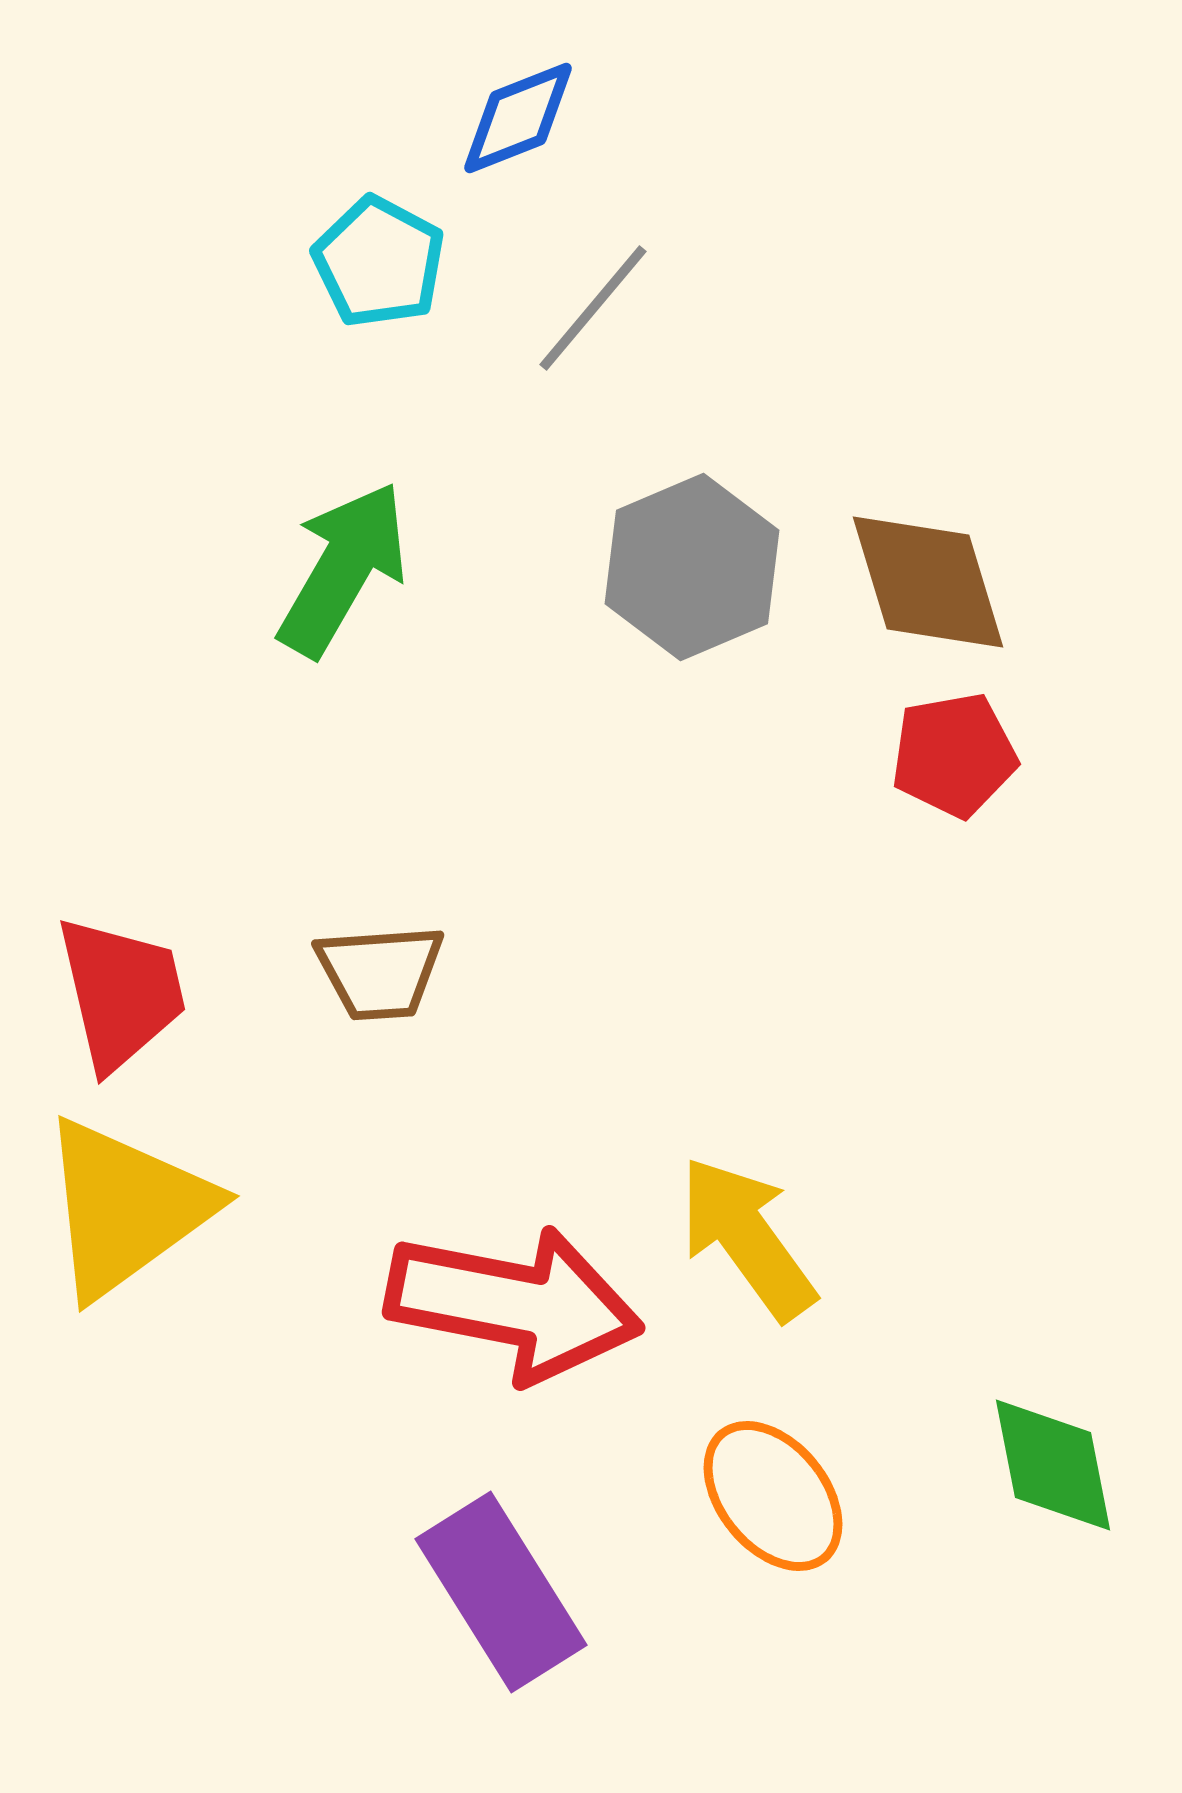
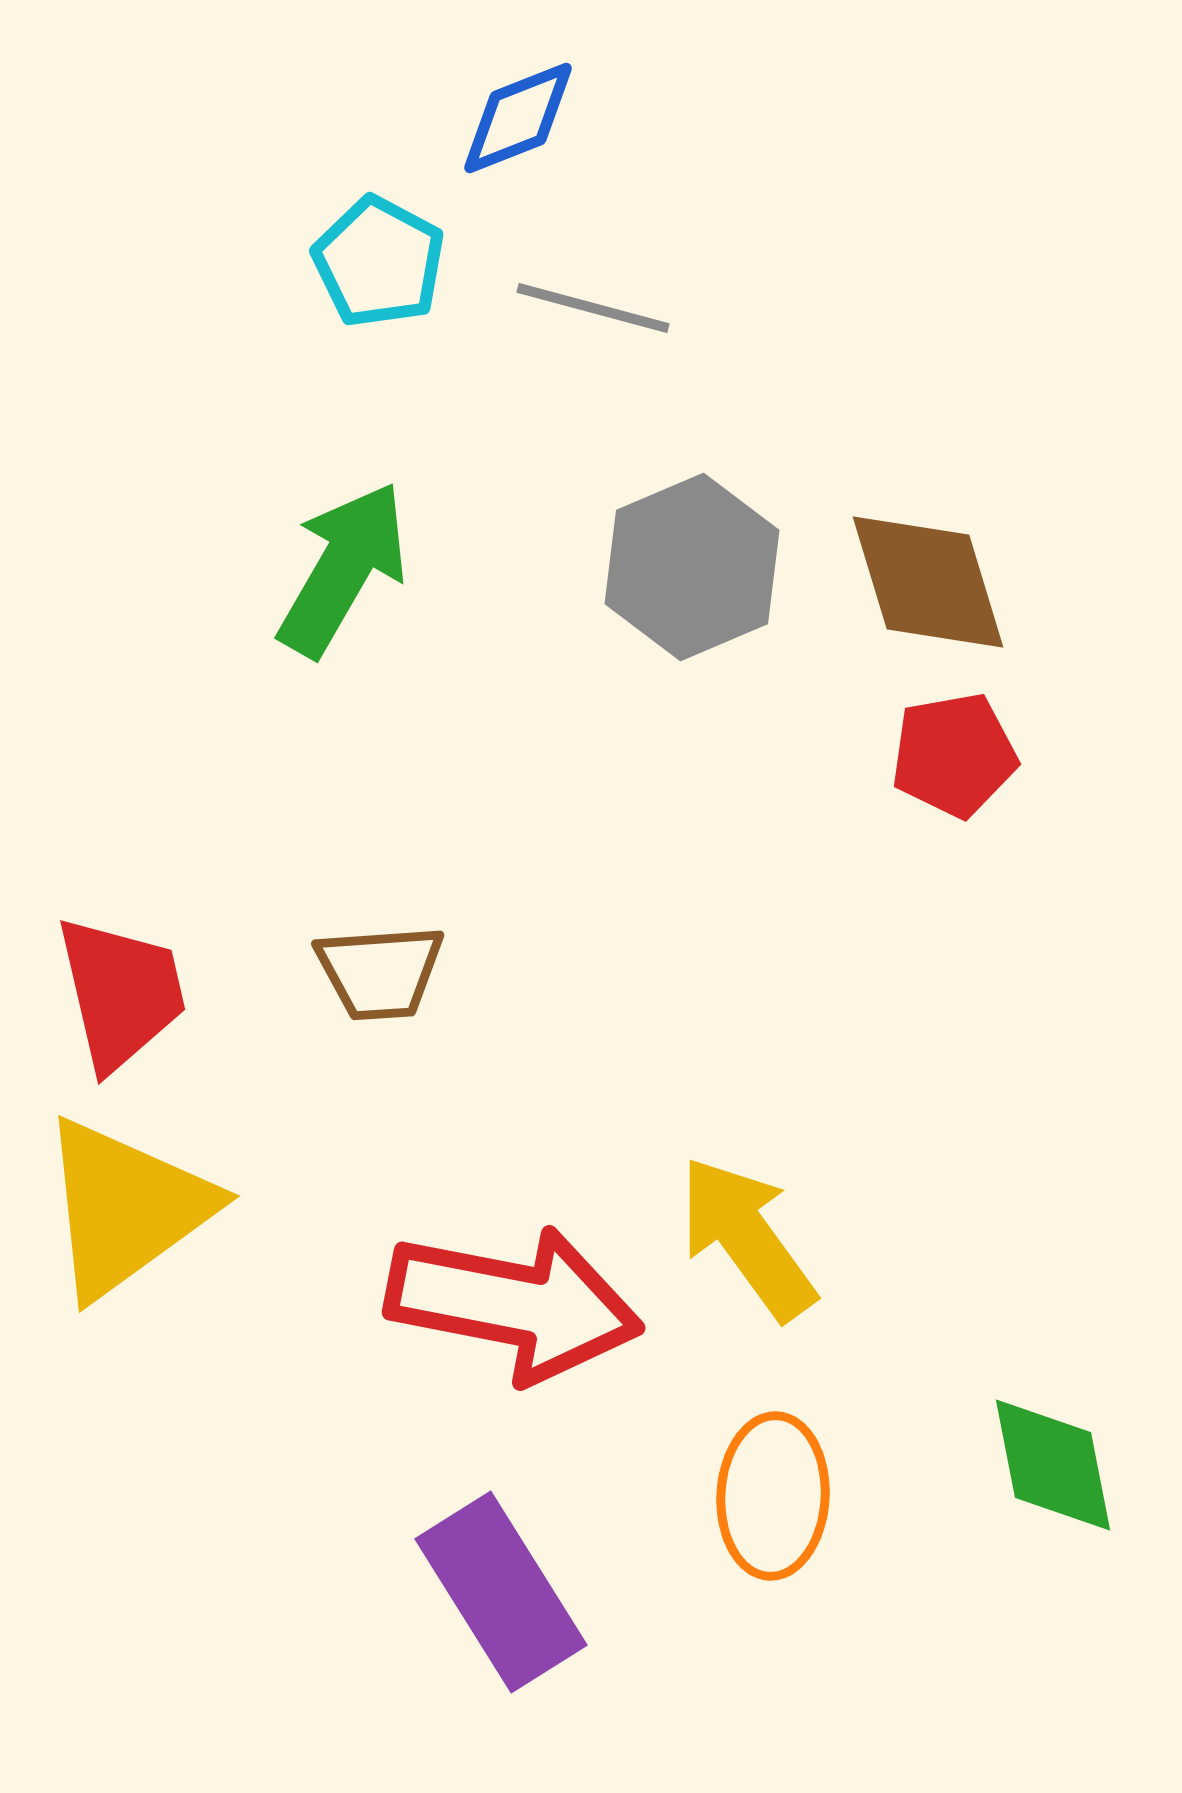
gray line: rotated 65 degrees clockwise
orange ellipse: rotated 42 degrees clockwise
